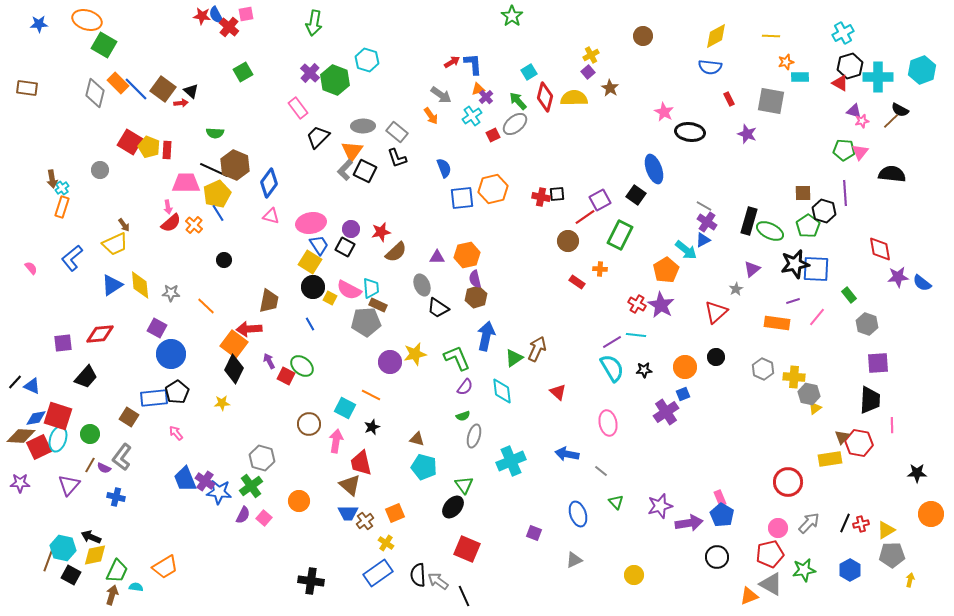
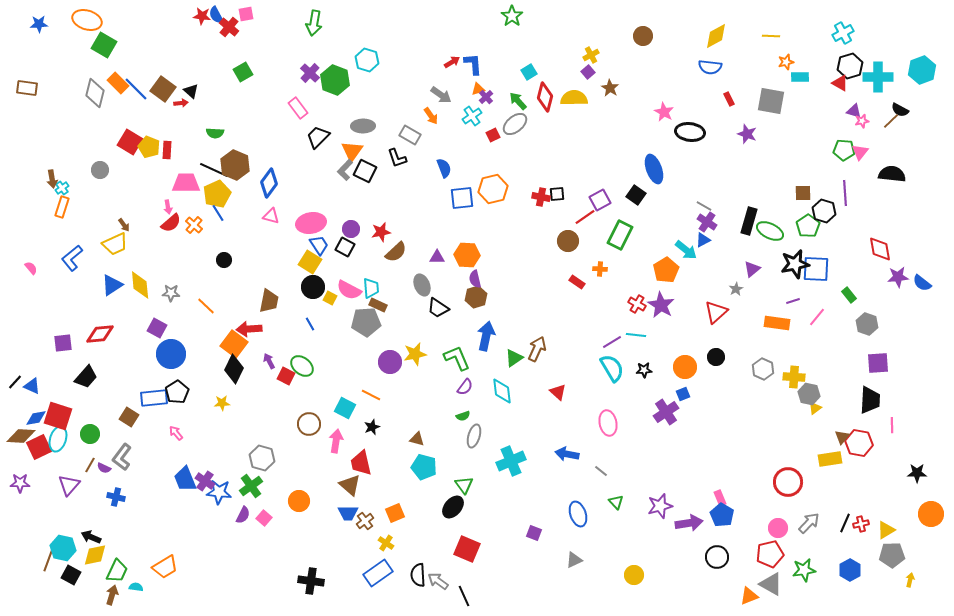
gray rectangle at (397, 132): moved 13 px right, 3 px down; rotated 10 degrees counterclockwise
orange hexagon at (467, 255): rotated 15 degrees clockwise
